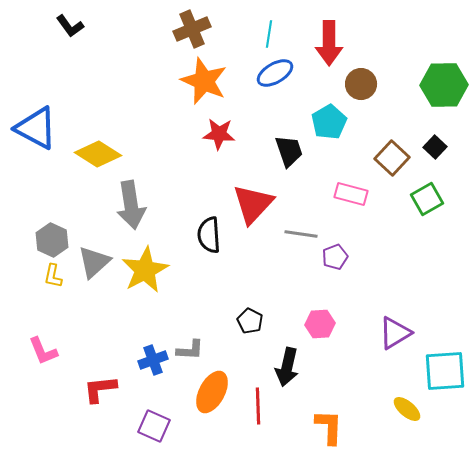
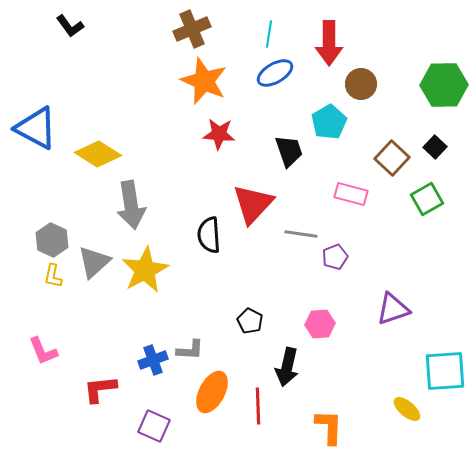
purple triangle: moved 2 px left, 24 px up; rotated 12 degrees clockwise
